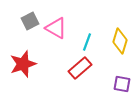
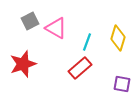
yellow diamond: moved 2 px left, 3 px up
